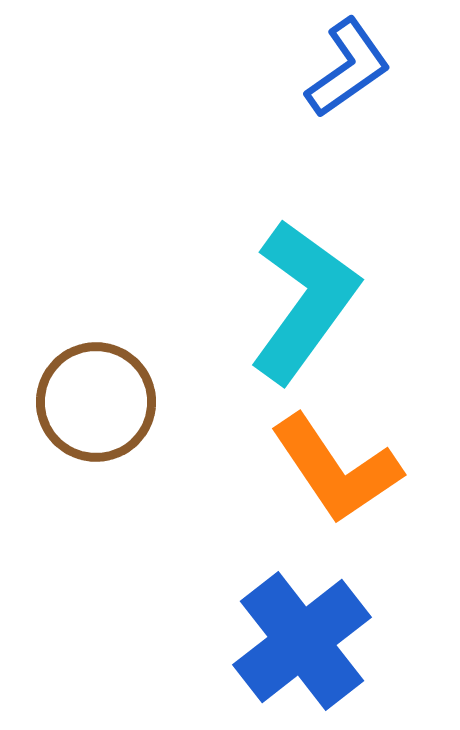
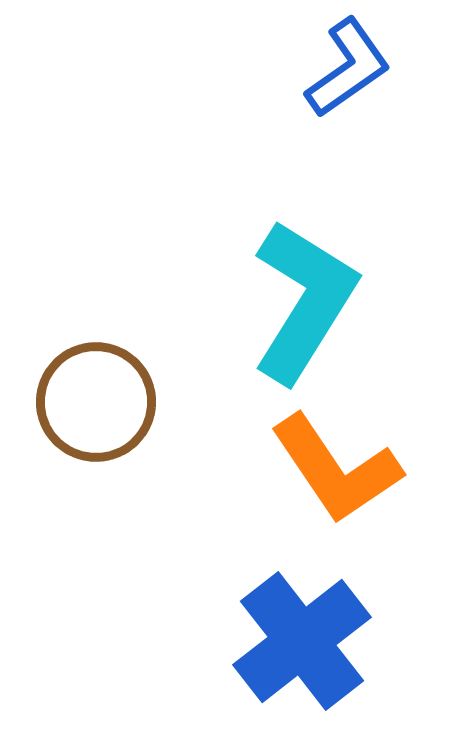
cyan L-shape: rotated 4 degrees counterclockwise
